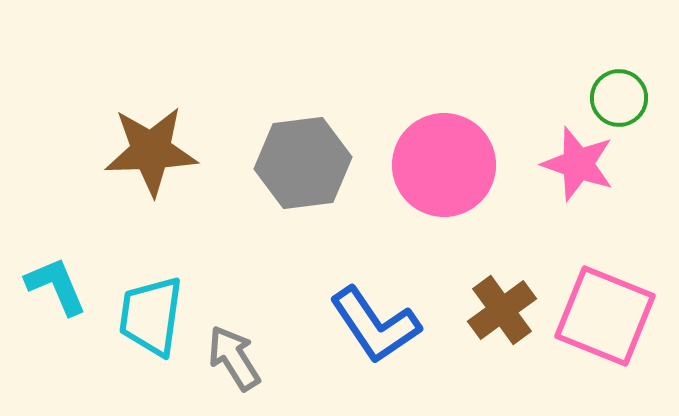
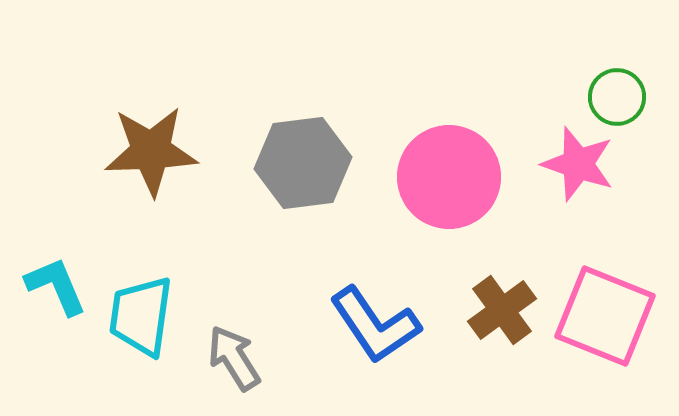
green circle: moved 2 px left, 1 px up
pink circle: moved 5 px right, 12 px down
cyan trapezoid: moved 10 px left
